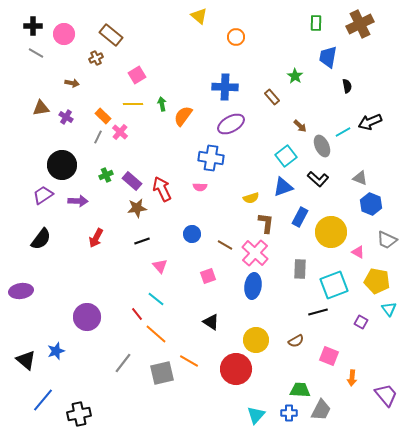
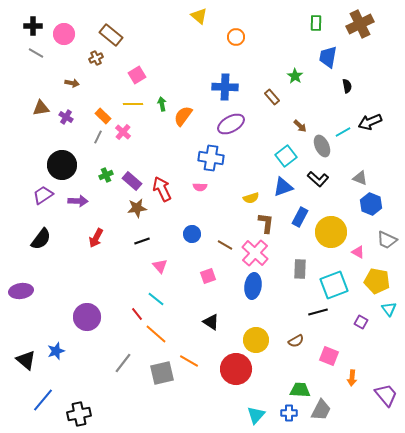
pink cross at (120, 132): moved 3 px right
